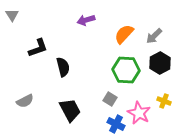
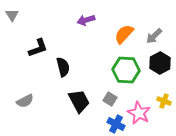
black trapezoid: moved 9 px right, 9 px up
